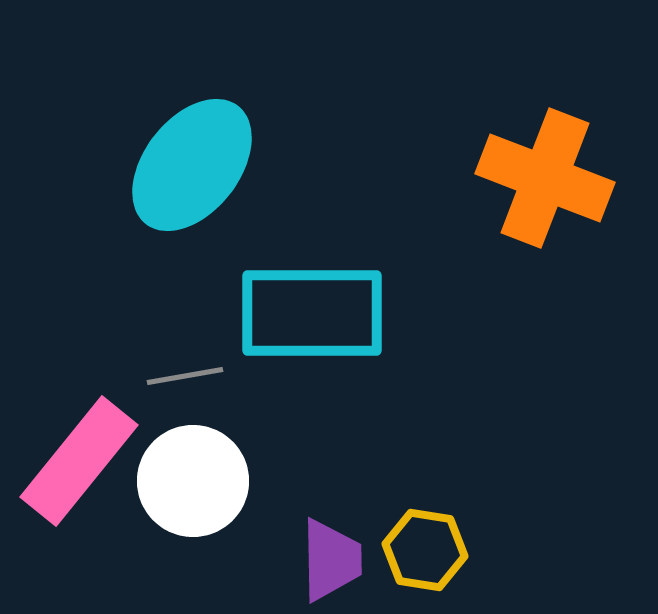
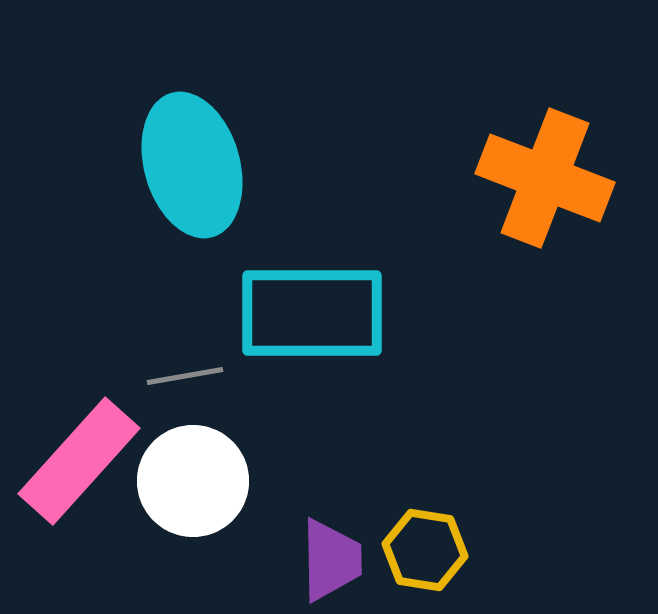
cyan ellipse: rotated 54 degrees counterclockwise
pink rectangle: rotated 3 degrees clockwise
